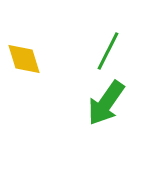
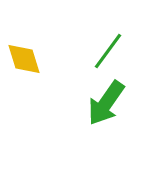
green line: rotated 9 degrees clockwise
